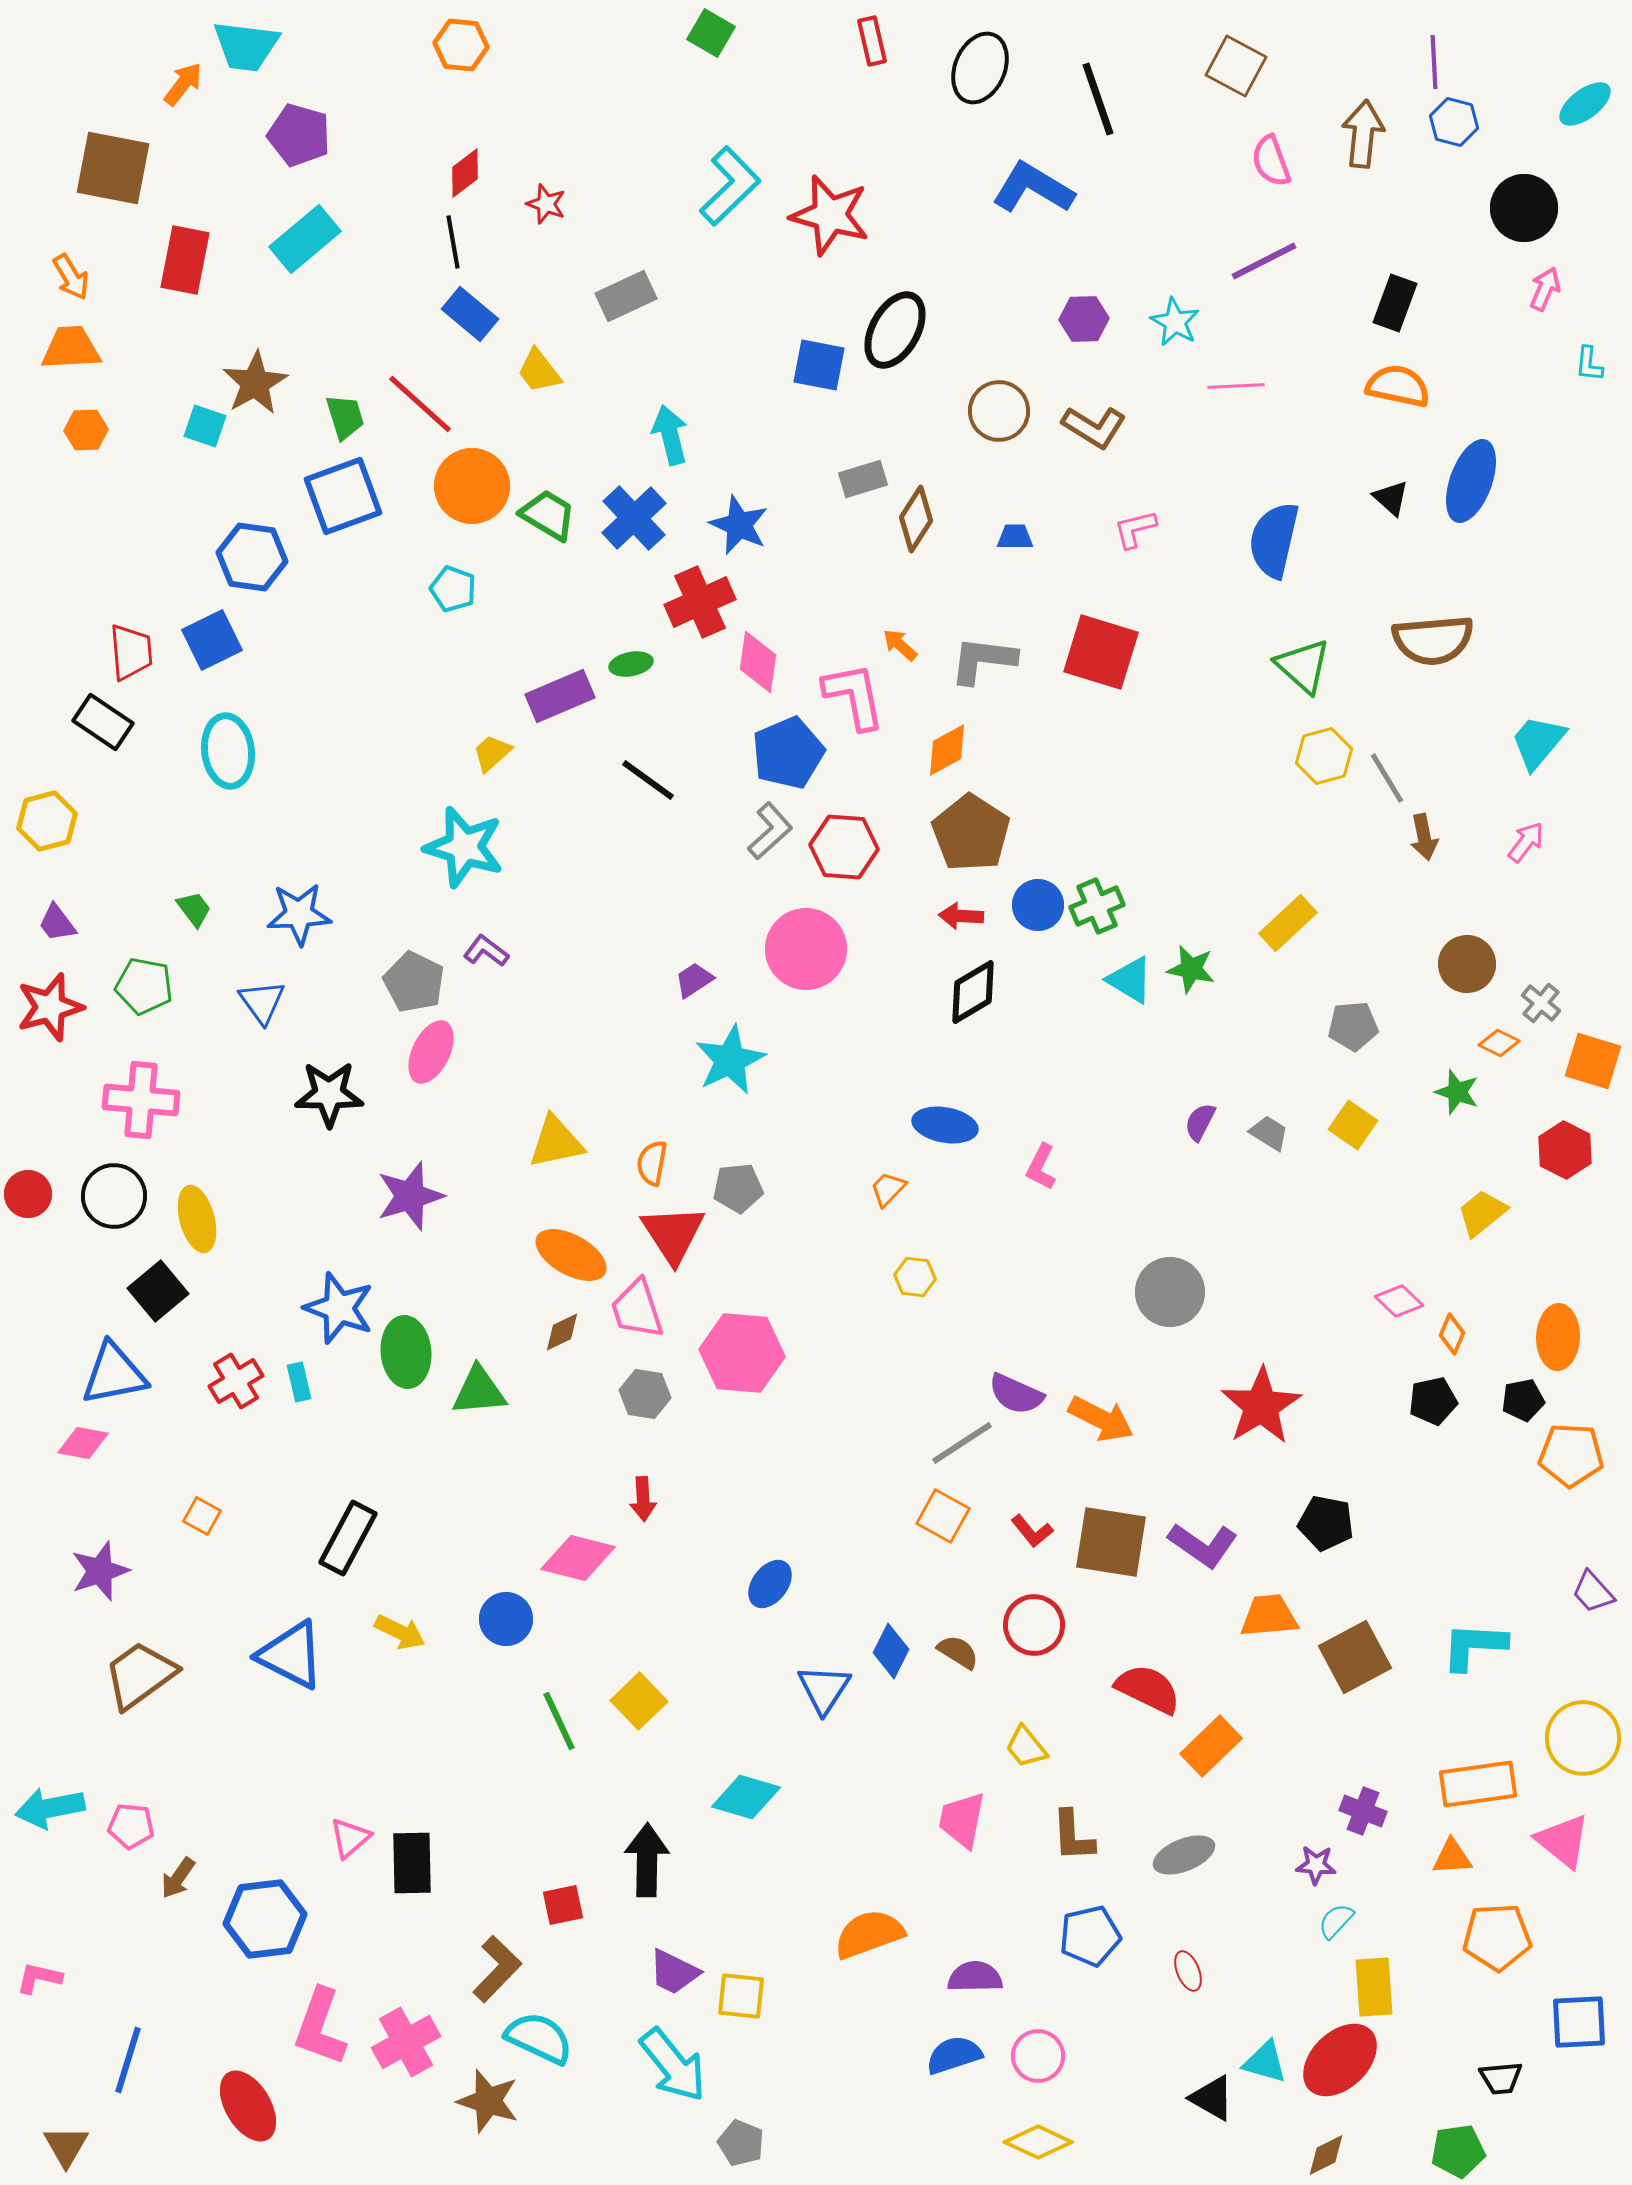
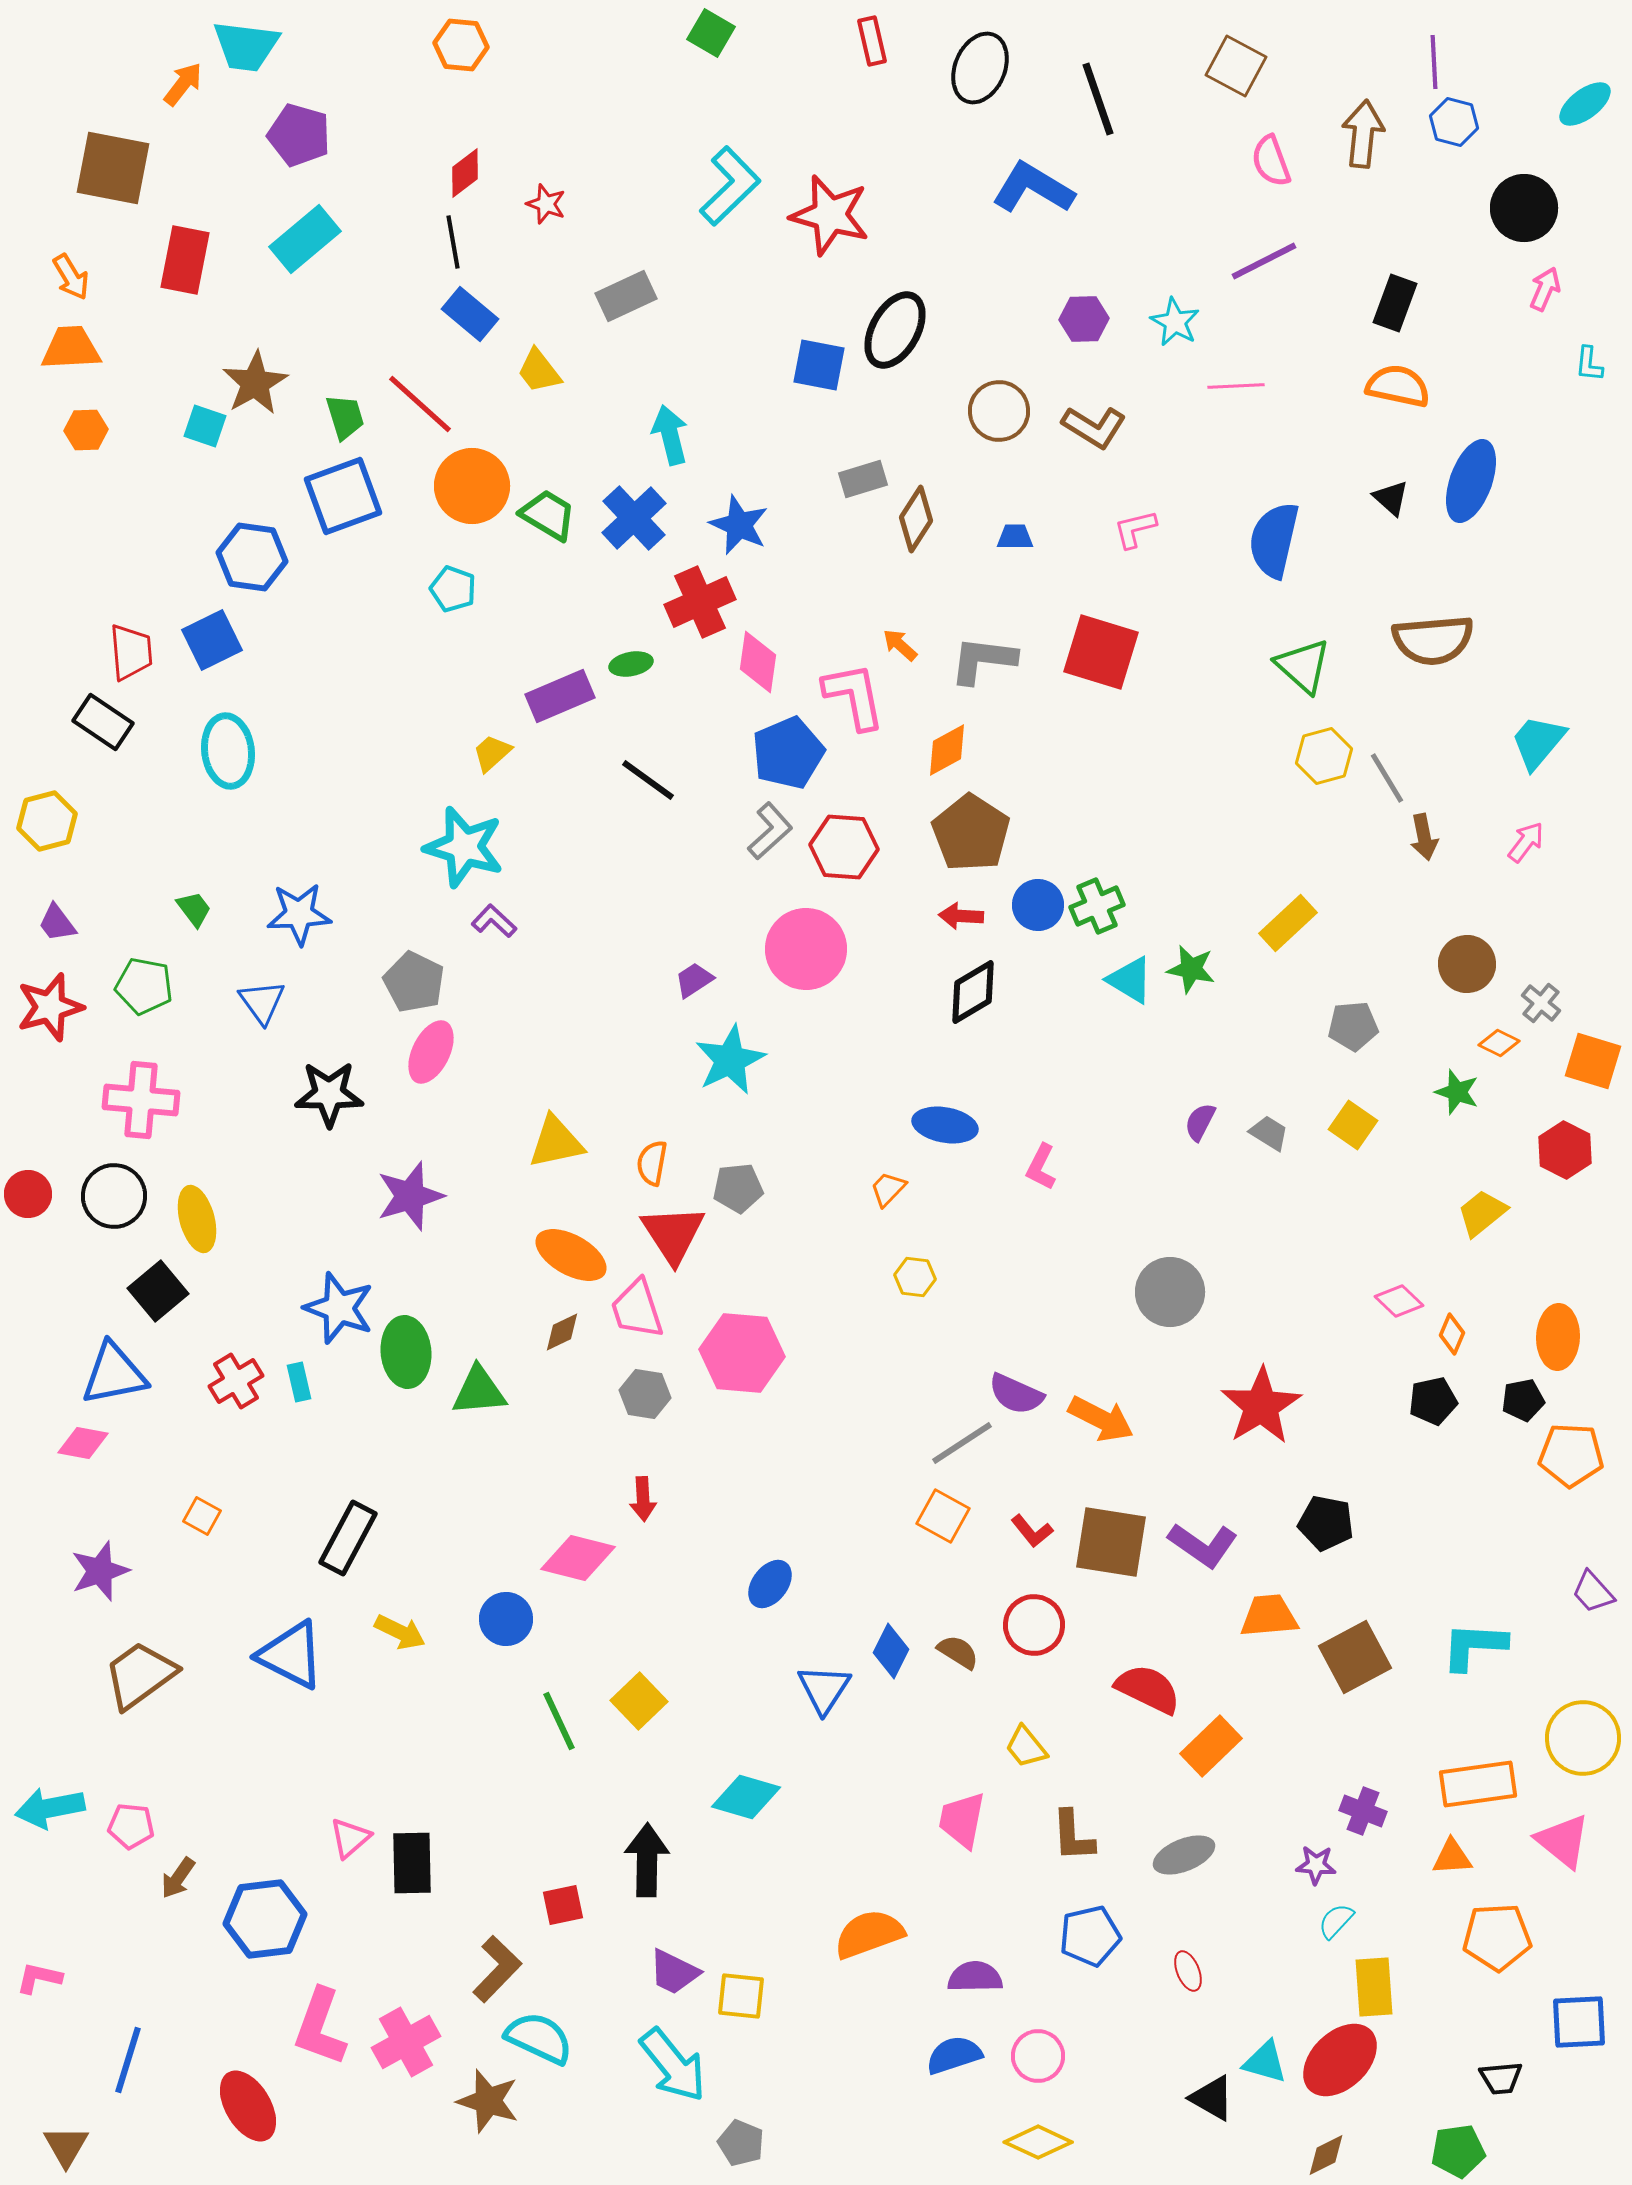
purple L-shape at (486, 951): moved 8 px right, 30 px up; rotated 6 degrees clockwise
